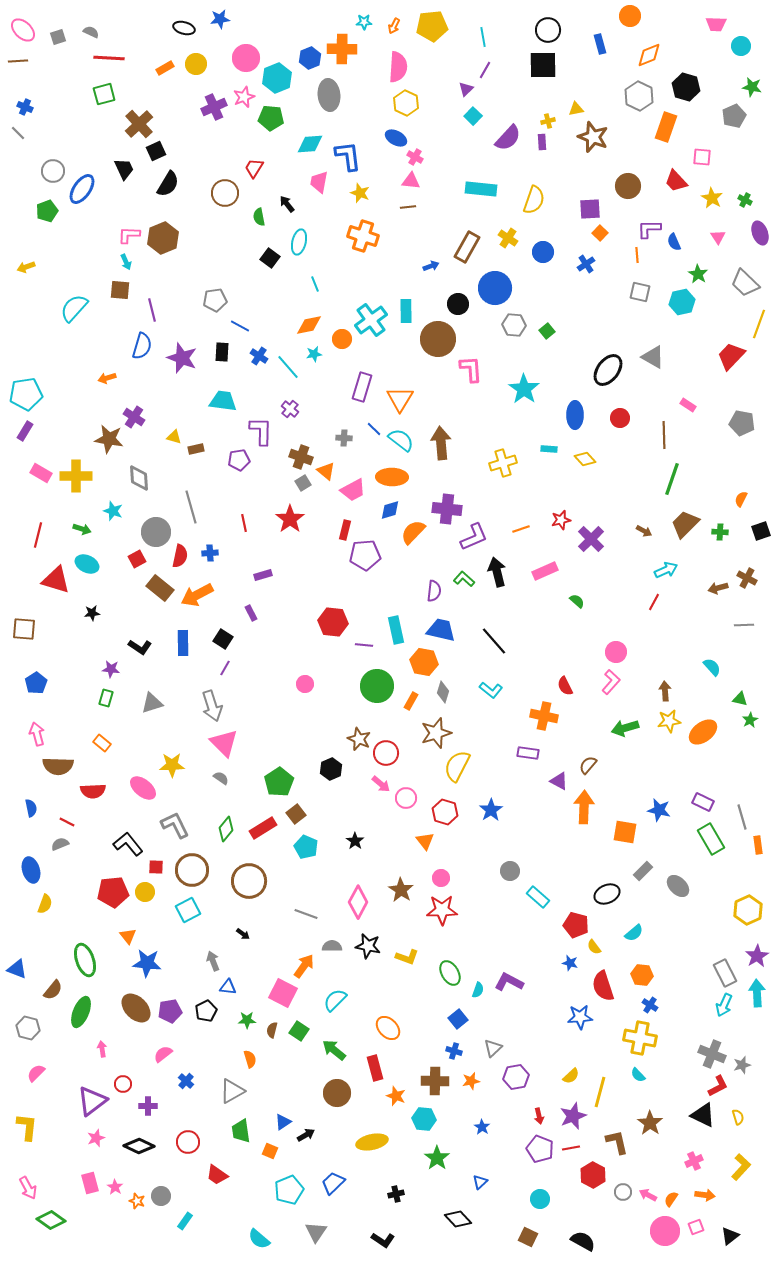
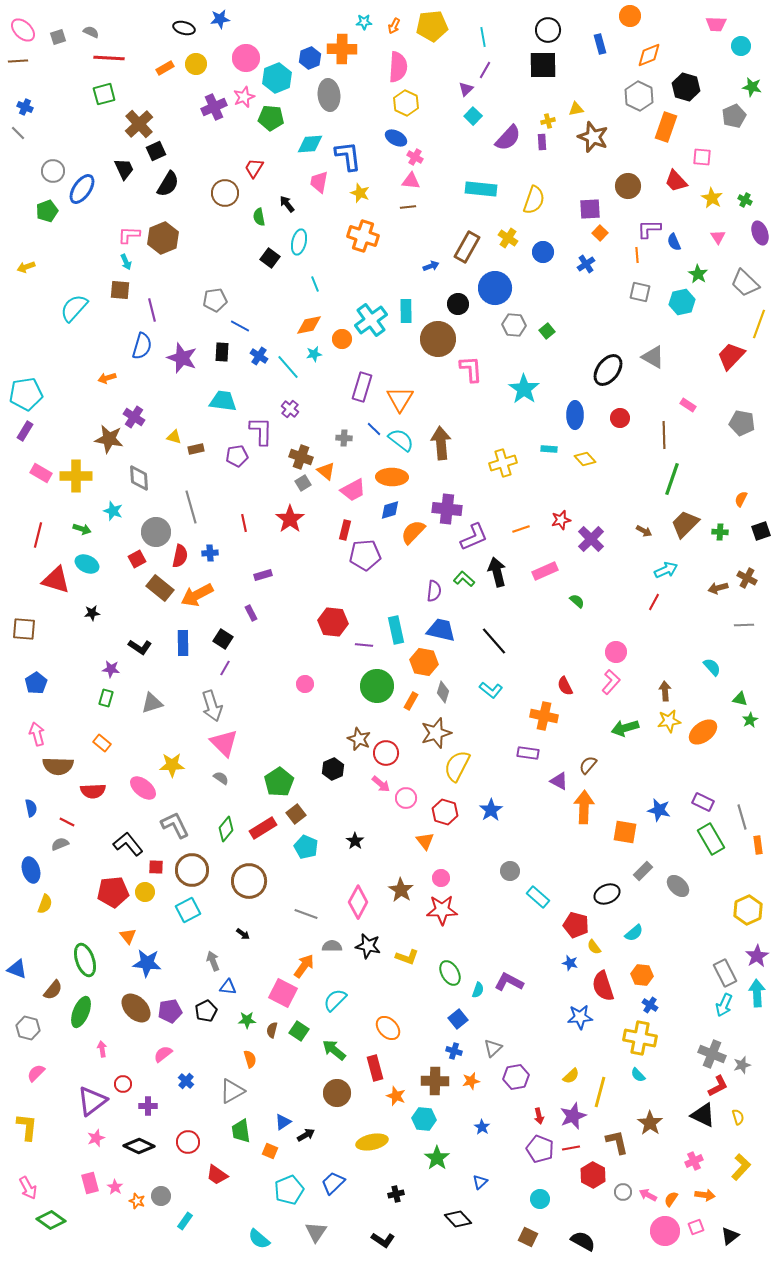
purple pentagon at (239, 460): moved 2 px left, 4 px up
black hexagon at (331, 769): moved 2 px right
